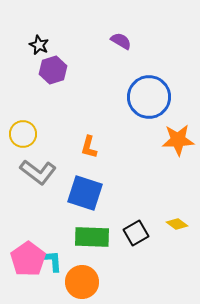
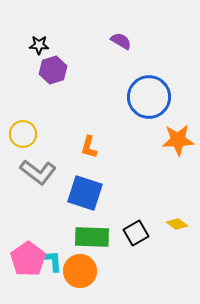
black star: rotated 24 degrees counterclockwise
orange circle: moved 2 px left, 11 px up
